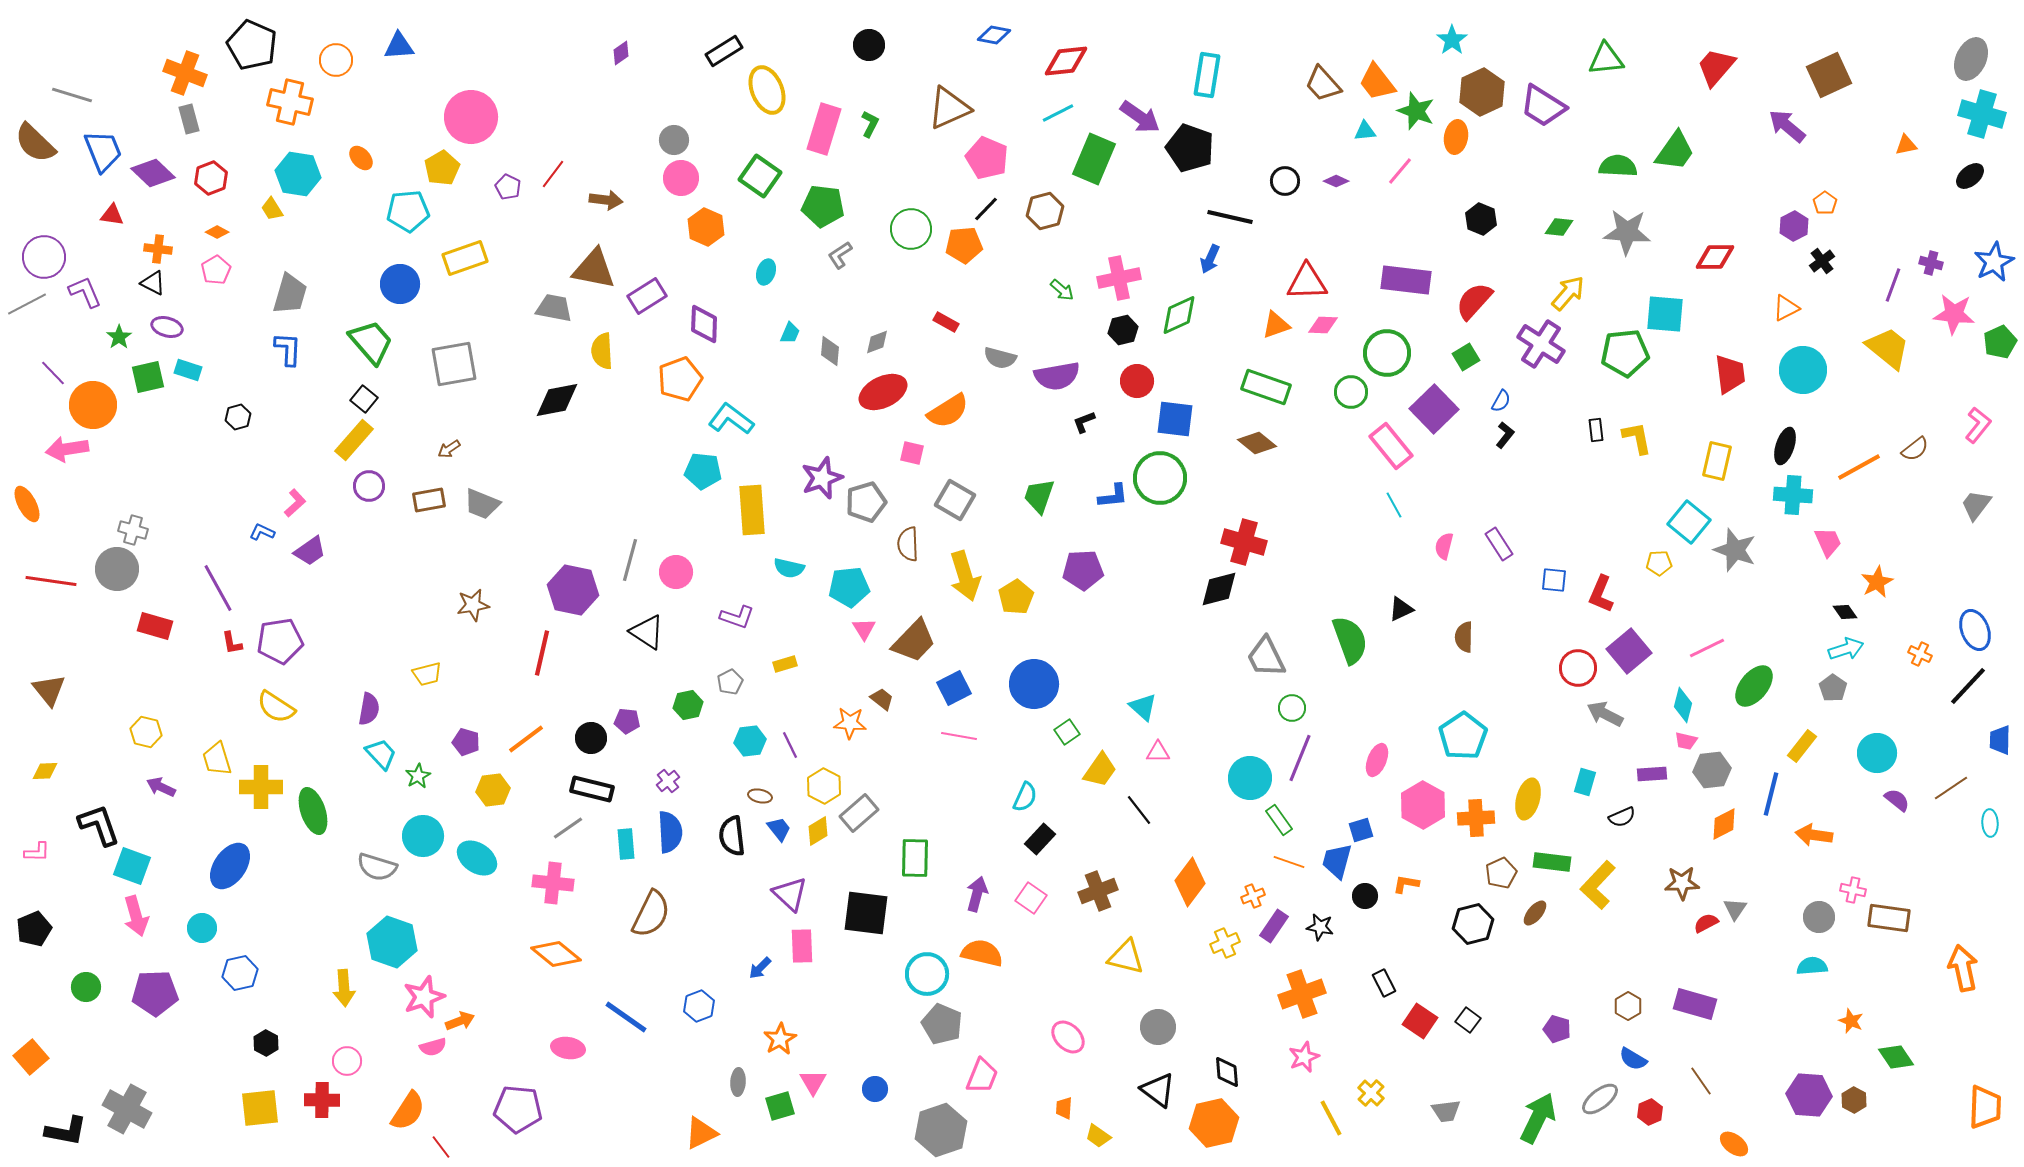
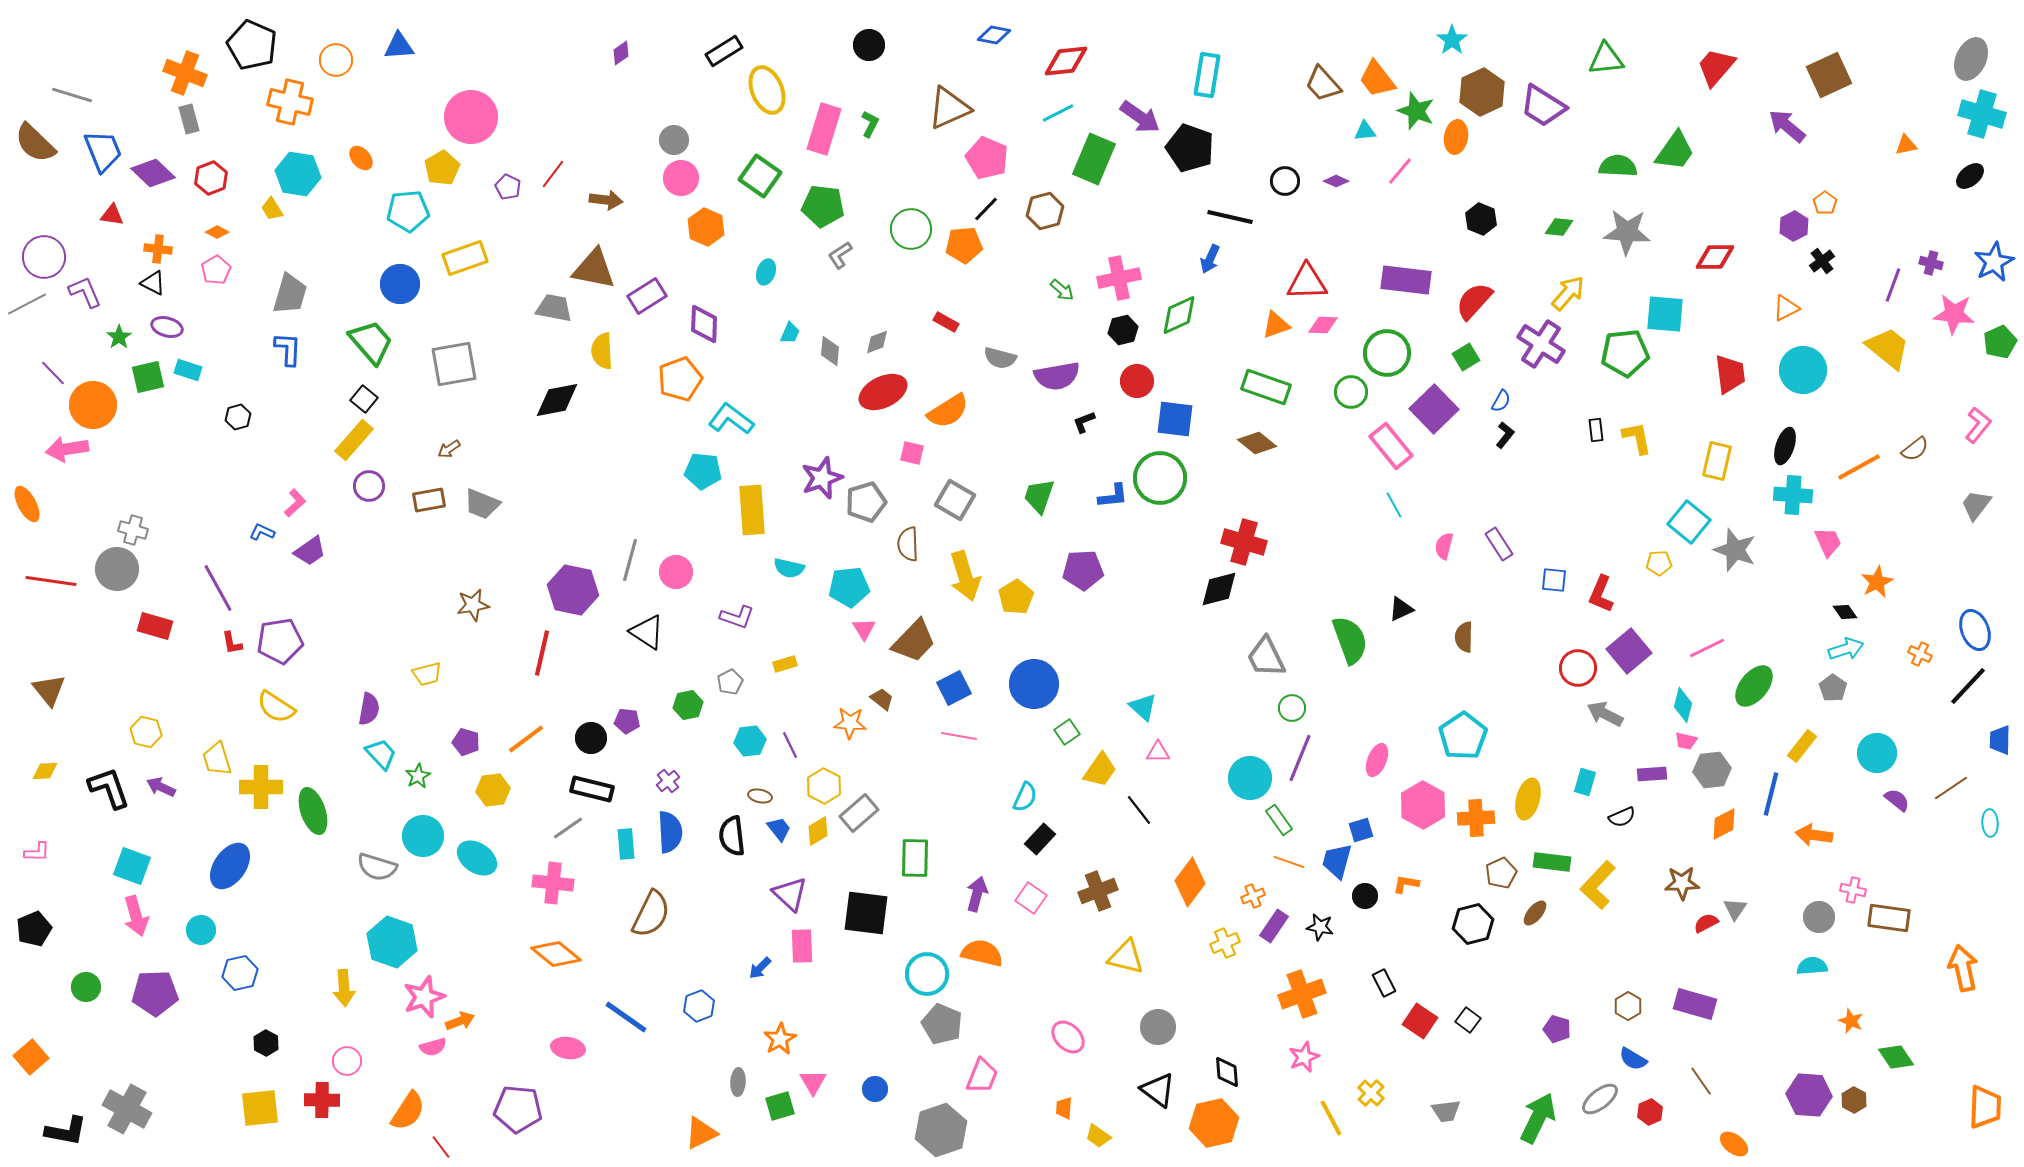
orange trapezoid at (1377, 82): moved 3 px up
black L-shape at (99, 825): moved 10 px right, 37 px up
cyan circle at (202, 928): moved 1 px left, 2 px down
